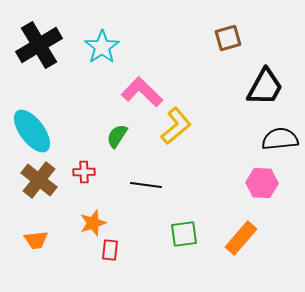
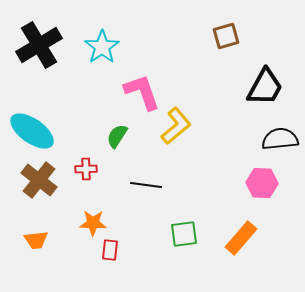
brown square: moved 2 px left, 2 px up
pink L-shape: rotated 27 degrees clockwise
cyan ellipse: rotated 18 degrees counterclockwise
red cross: moved 2 px right, 3 px up
orange star: rotated 20 degrees clockwise
